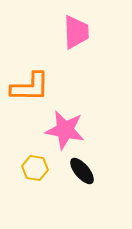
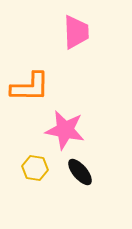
black ellipse: moved 2 px left, 1 px down
